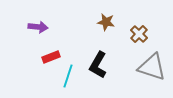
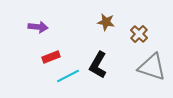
cyan line: rotated 45 degrees clockwise
